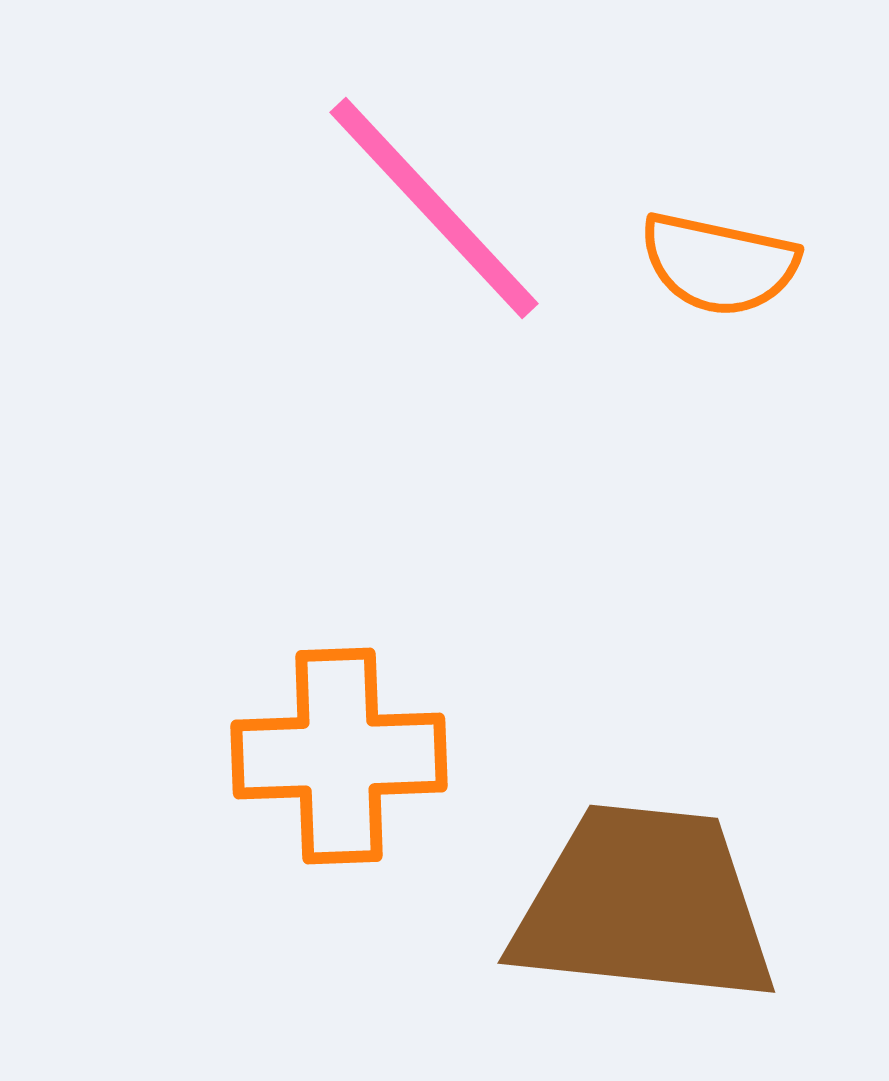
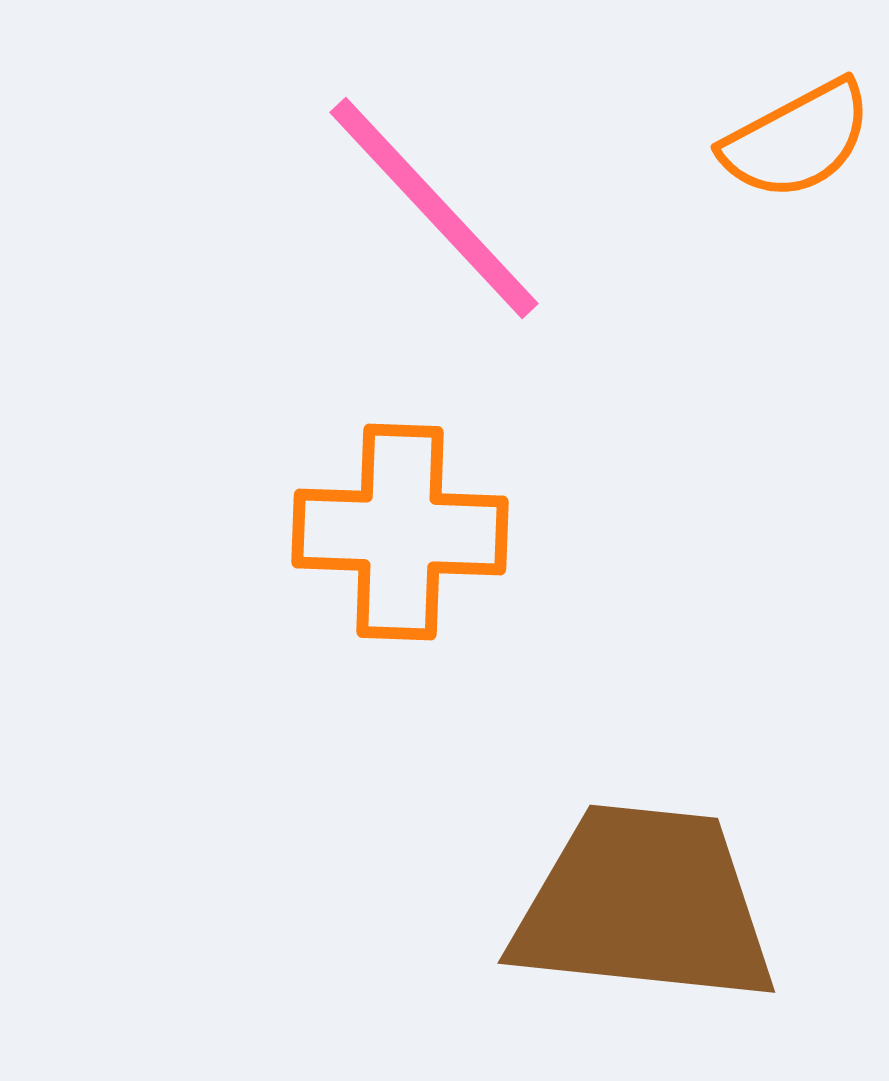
orange semicircle: moved 78 px right, 124 px up; rotated 40 degrees counterclockwise
orange cross: moved 61 px right, 224 px up; rotated 4 degrees clockwise
